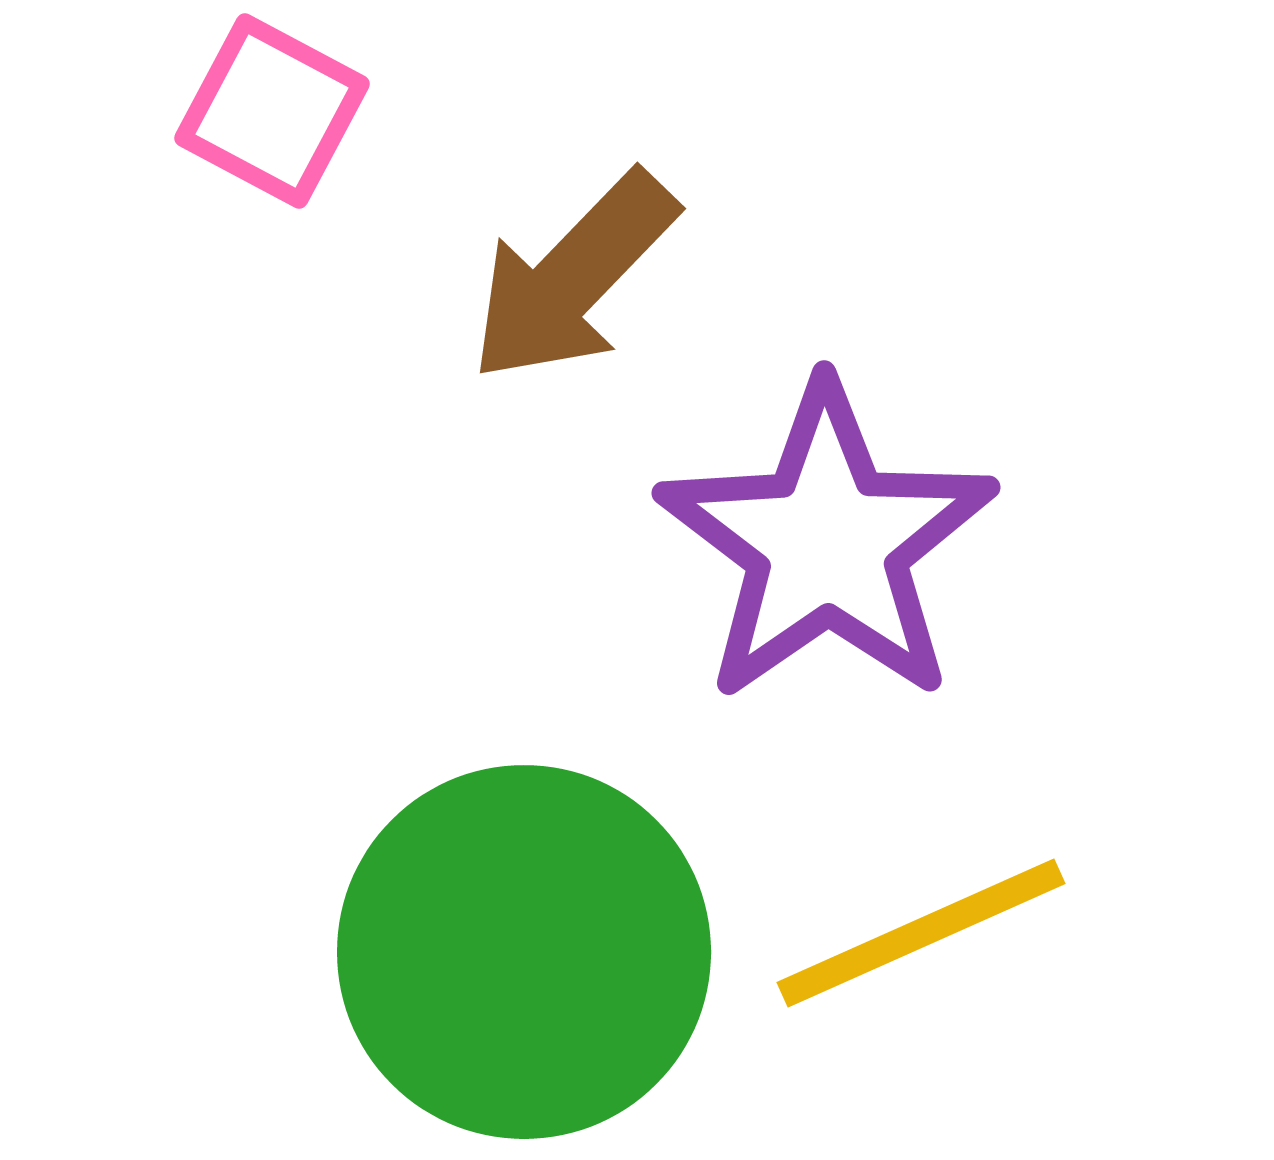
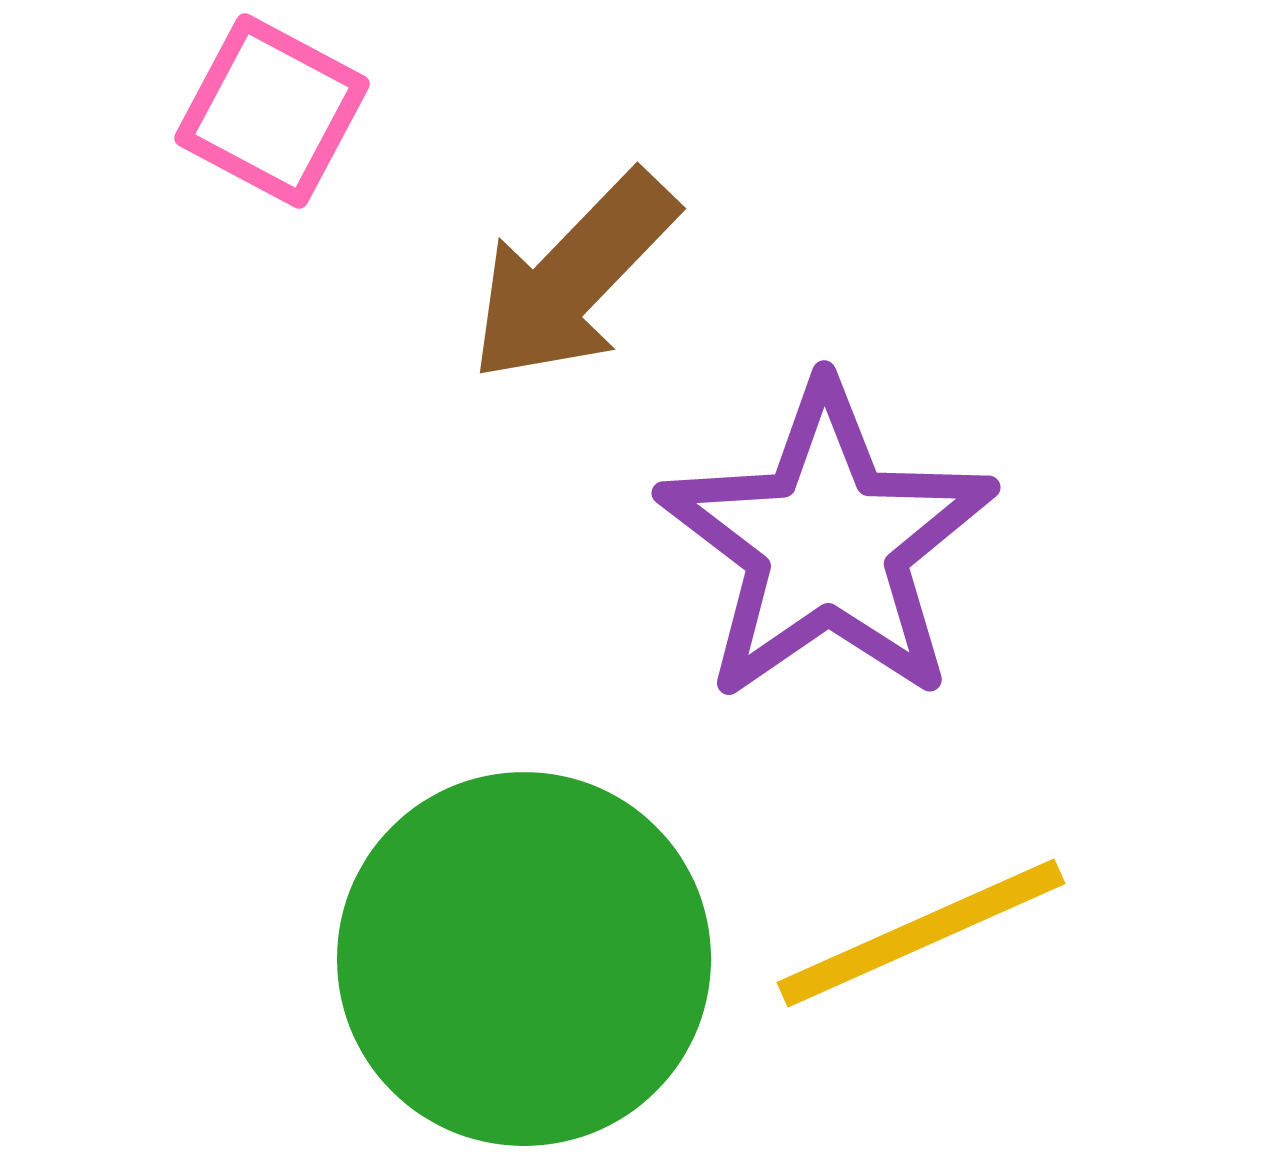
green circle: moved 7 px down
